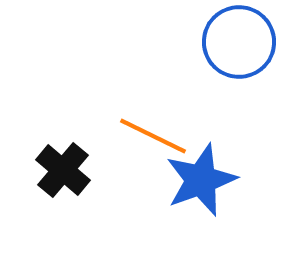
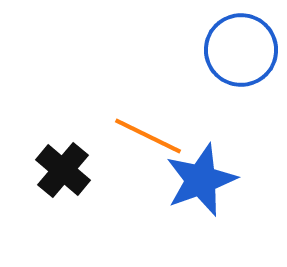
blue circle: moved 2 px right, 8 px down
orange line: moved 5 px left
